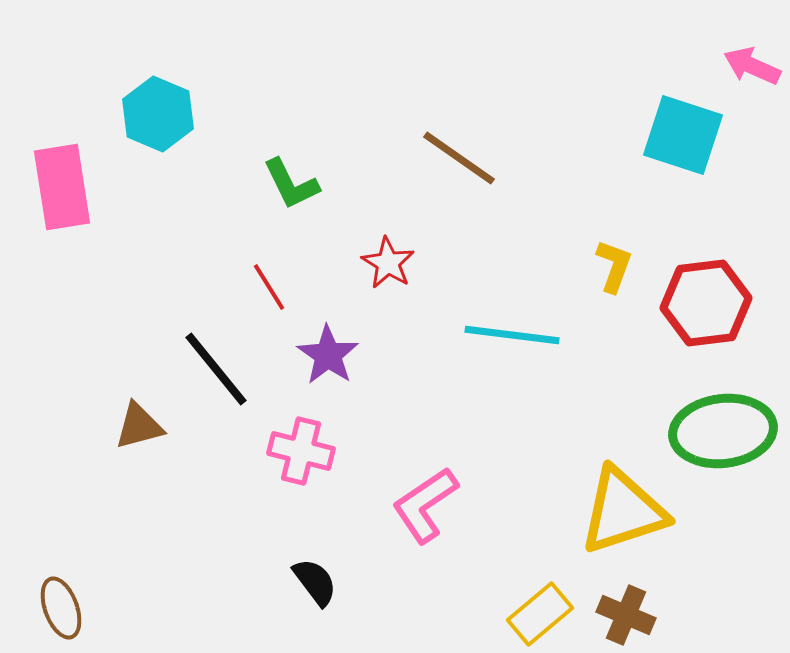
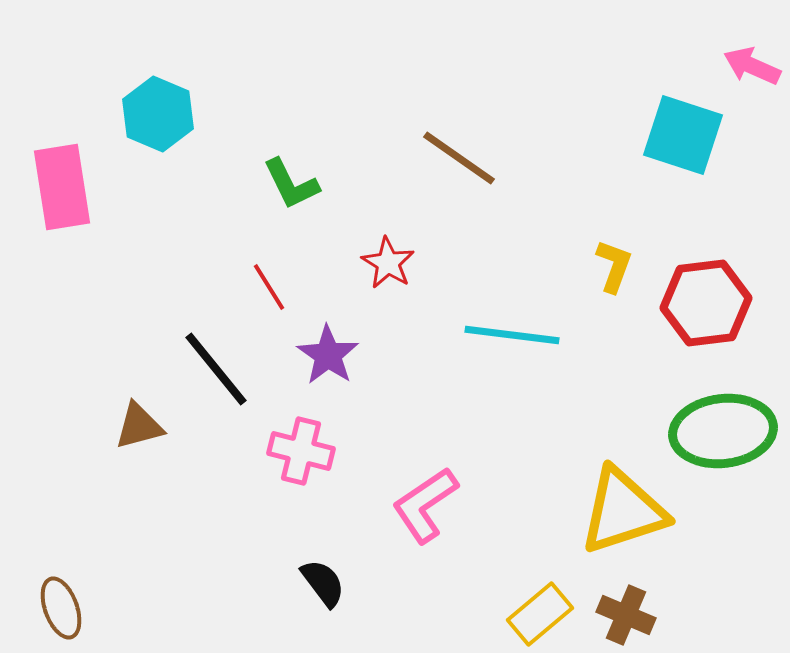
black semicircle: moved 8 px right, 1 px down
